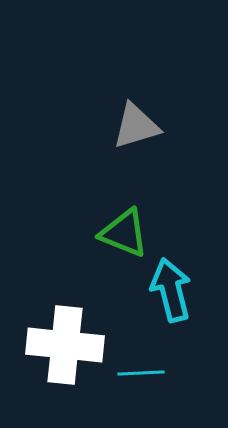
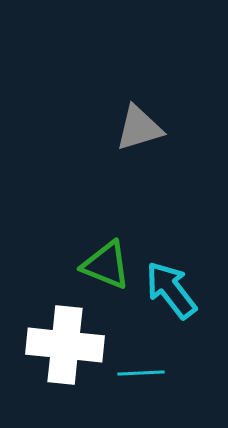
gray triangle: moved 3 px right, 2 px down
green triangle: moved 18 px left, 32 px down
cyan arrow: rotated 24 degrees counterclockwise
